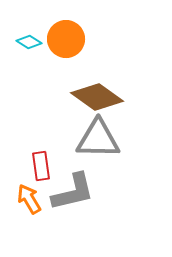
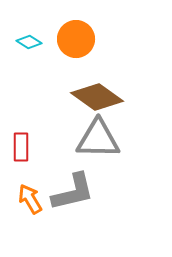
orange circle: moved 10 px right
red rectangle: moved 20 px left, 19 px up; rotated 8 degrees clockwise
orange arrow: moved 1 px right
